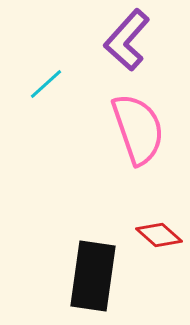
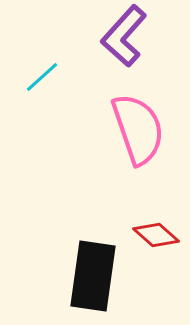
purple L-shape: moved 3 px left, 4 px up
cyan line: moved 4 px left, 7 px up
red diamond: moved 3 px left
